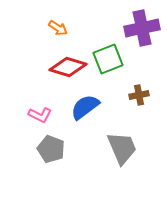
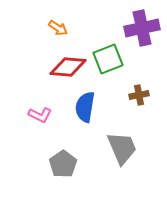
red diamond: rotated 12 degrees counterclockwise
blue semicircle: rotated 44 degrees counterclockwise
gray pentagon: moved 12 px right, 15 px down; rotated 16 degrees clockwise
